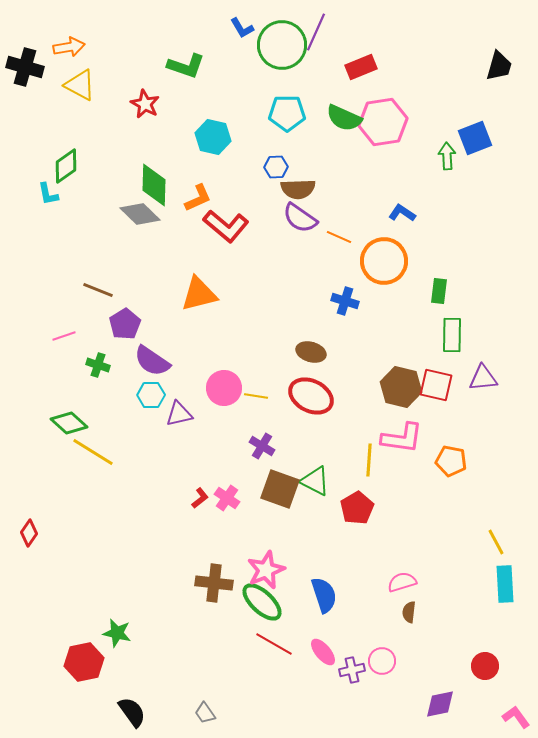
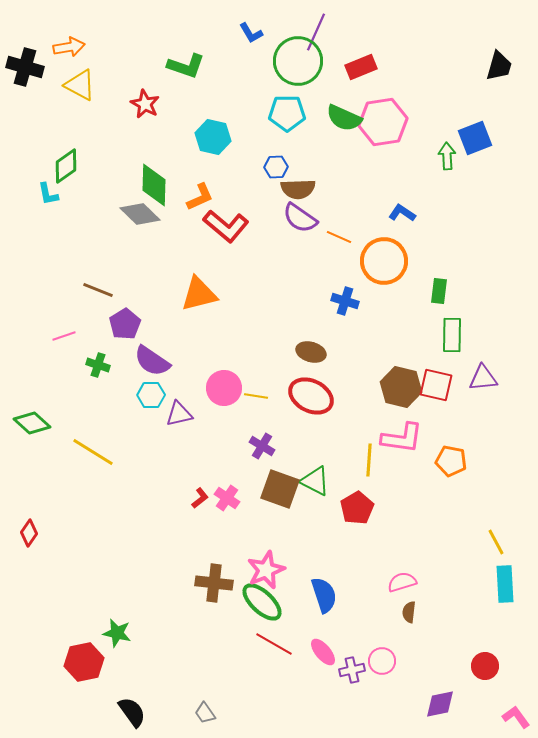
blue L-shape at (242, 28): moved 9 px right, 5 px down
green circle at (282, 45): moved 16 px right, 16 px down
orange L-shape at (198, 198): moved 2 px right, 1 px up
green diamond at (69, 423): moved 37 px left
